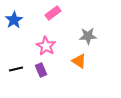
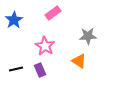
pink star: moved 1 px left
purple rectangle: moved 1 px left
